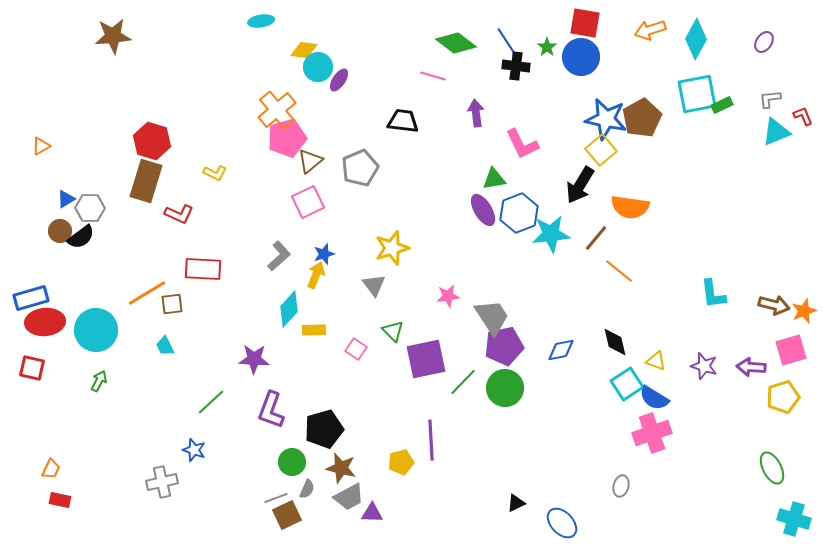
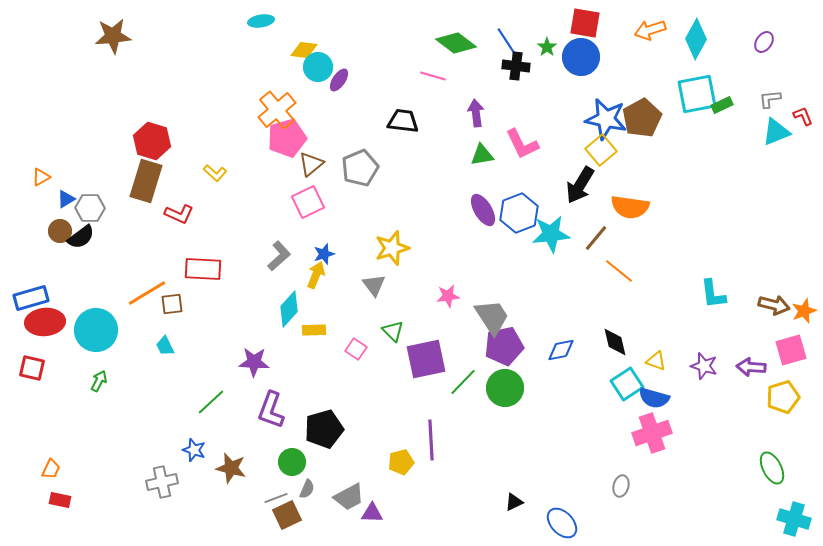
orange triangle at (41, 146): moved 31 px down
brown triangle at (310, 161): moved 1 px right, 3 px down
yellow L-shape at (215, 173): rotated 15 degrees clockwise
green triangle at (494, 179): moved 12 px left, 24 px up
purple star at (254, 359): moved 3 px down
blue semicircle at (654, 398): rotated 16 degrees counterclockwise
brown star at (341, 468): moved 110 px left
black triangle at (516, 503): moved 2 px left, 1 px up
